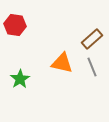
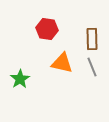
red hexagon: moved 32 px right, 4 px down
brown rectangle: rotated 50 degrees counterclockwise
